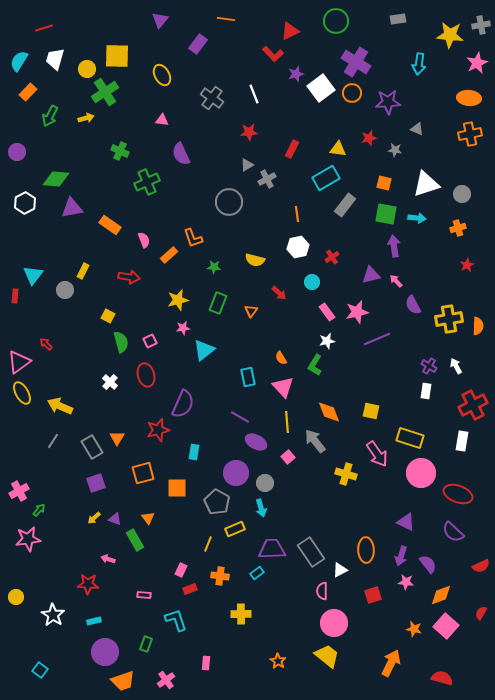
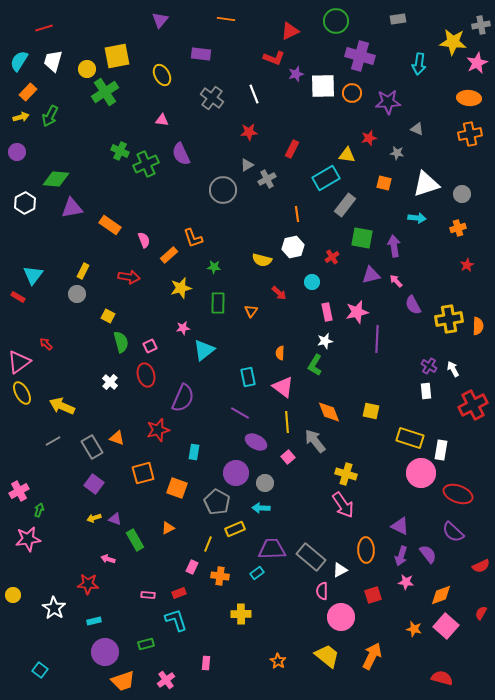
yellow star at (450, 35): moved 3 px right, 7 px down
purple rectangle at (198, 44): moved 3 px right, 10 px down; rotated 60 degrees clockwise
red L-shape at (273, 54): moved 1 px right, 4 px down; rotated 25 degrees counterclockwise
yellow square at (117, 56): rotated 12 degrees counterclockwise
white trapezoid at (55, 59): moved 2 px left, 2 px down
purple cross at (356, 62): moved 4 px right, 6 px up; rotated 16 degrees counterclockwise
white square at (321, 88): moved 2 px right, 2 px up; rotated 36 degrees clockwise
yellow arrow at (86, 118): moved 65 px left, 1 px up
yellow triangle at (338, 149): moved 9 px right, 6 px down
gray star at (395, 150): moved 2 px right, 3 px down
green cross at (147, 182): moved 1 px left, 18 px up
gray circle at (229, 202): moved 6 px left, 12 px up
green square at (386, 214): moved 24 px left, 24 px down
white hexagon at (298, 247): moved 5 px left
yellow semicircle at (255, 260): moved 7 px right
gray circle at (65, 290): moved 12 px right, 4 px down
red rectangle at (15, 296): moved 3 px right, 1 px down; rotated 64 degrees counterclockwise
yellow star at (178, 300): moved 3 px right, 12 px up
green rectangle at (218, 303): rotated 20 degrees counterclockwise
pink rectangle at (327, 312): rotated 24 degrees clockwise
purple line at (377, 339): rotated 64 degrees counterclockwise
pink square at (150, 341): moved 5 px down
white star at (327, 341): moved 2 px left
orange semicircle at (281, 358): moved 1 px left, 5 px up; rotated 32 degrees clockwise
white arrow at (456, 366): moved 3 px left, 3 px down
pink triangle at (283, 387): rotated 10 degrees counterclockwise
white rectangle at (426, 391): rotated 14 degrees counterclockwise
purple semicircle at (183, 404): moved 6 px up
yellow arrow at (60, 406): moved 2 px right
purple line at (240, 417): moved 4 px up
orange triangle at (117, 438): rotated 42 degrees counterclockwise
gray line at (53, 441): rotated 28 degrees clockwise
white rectangle at (462, 441): moved 21 px left, 9 px down
pink arrow at (377, 454): moved 34 px left, 51 px down
purple square at (96, 483): moved 2 px left, 1 px down; rotated 36 degrees counterclockwise
orange square at (177, 488): rotated 20 degrees clockwise
cyan arrow at (261, 508): rotated 108 degrees clockwise
green arrow at (39, 510): rotated 24 degrees counterclockwise
yellow arrow at (94, 518): rotated 24 degrees clockwise
orange triangle at (148, 518): moved 20 px right, 10 px down; rotated 40 degrees clockwise
purple triangle at (406, 522): moved 6 px left, 4 px down
gray rectangle at (311, 552): moved 5 px down; rotated 16 degrees counterclockwise
purple semicircle at (428, 564): moved 10 px up
pink rectangle at (181, 570): moved 11 px right, 3 px up
red rectangle at (190, 589): moved 11 px left, 4 px down
pink rectangle at (144, 595): moved 4 px right
yellow circle at (16, 597): moved 3 px left, 2 px up
white star at (53, 615): moved 1 px right, 7 px up
pink circle at (334, 623): moved 7 px right, 6 px up
green rectangle at (146, 644): rotated 56 degrees clockwise
orange arrow at (391, 663): moved 19 px left, 7 px up
